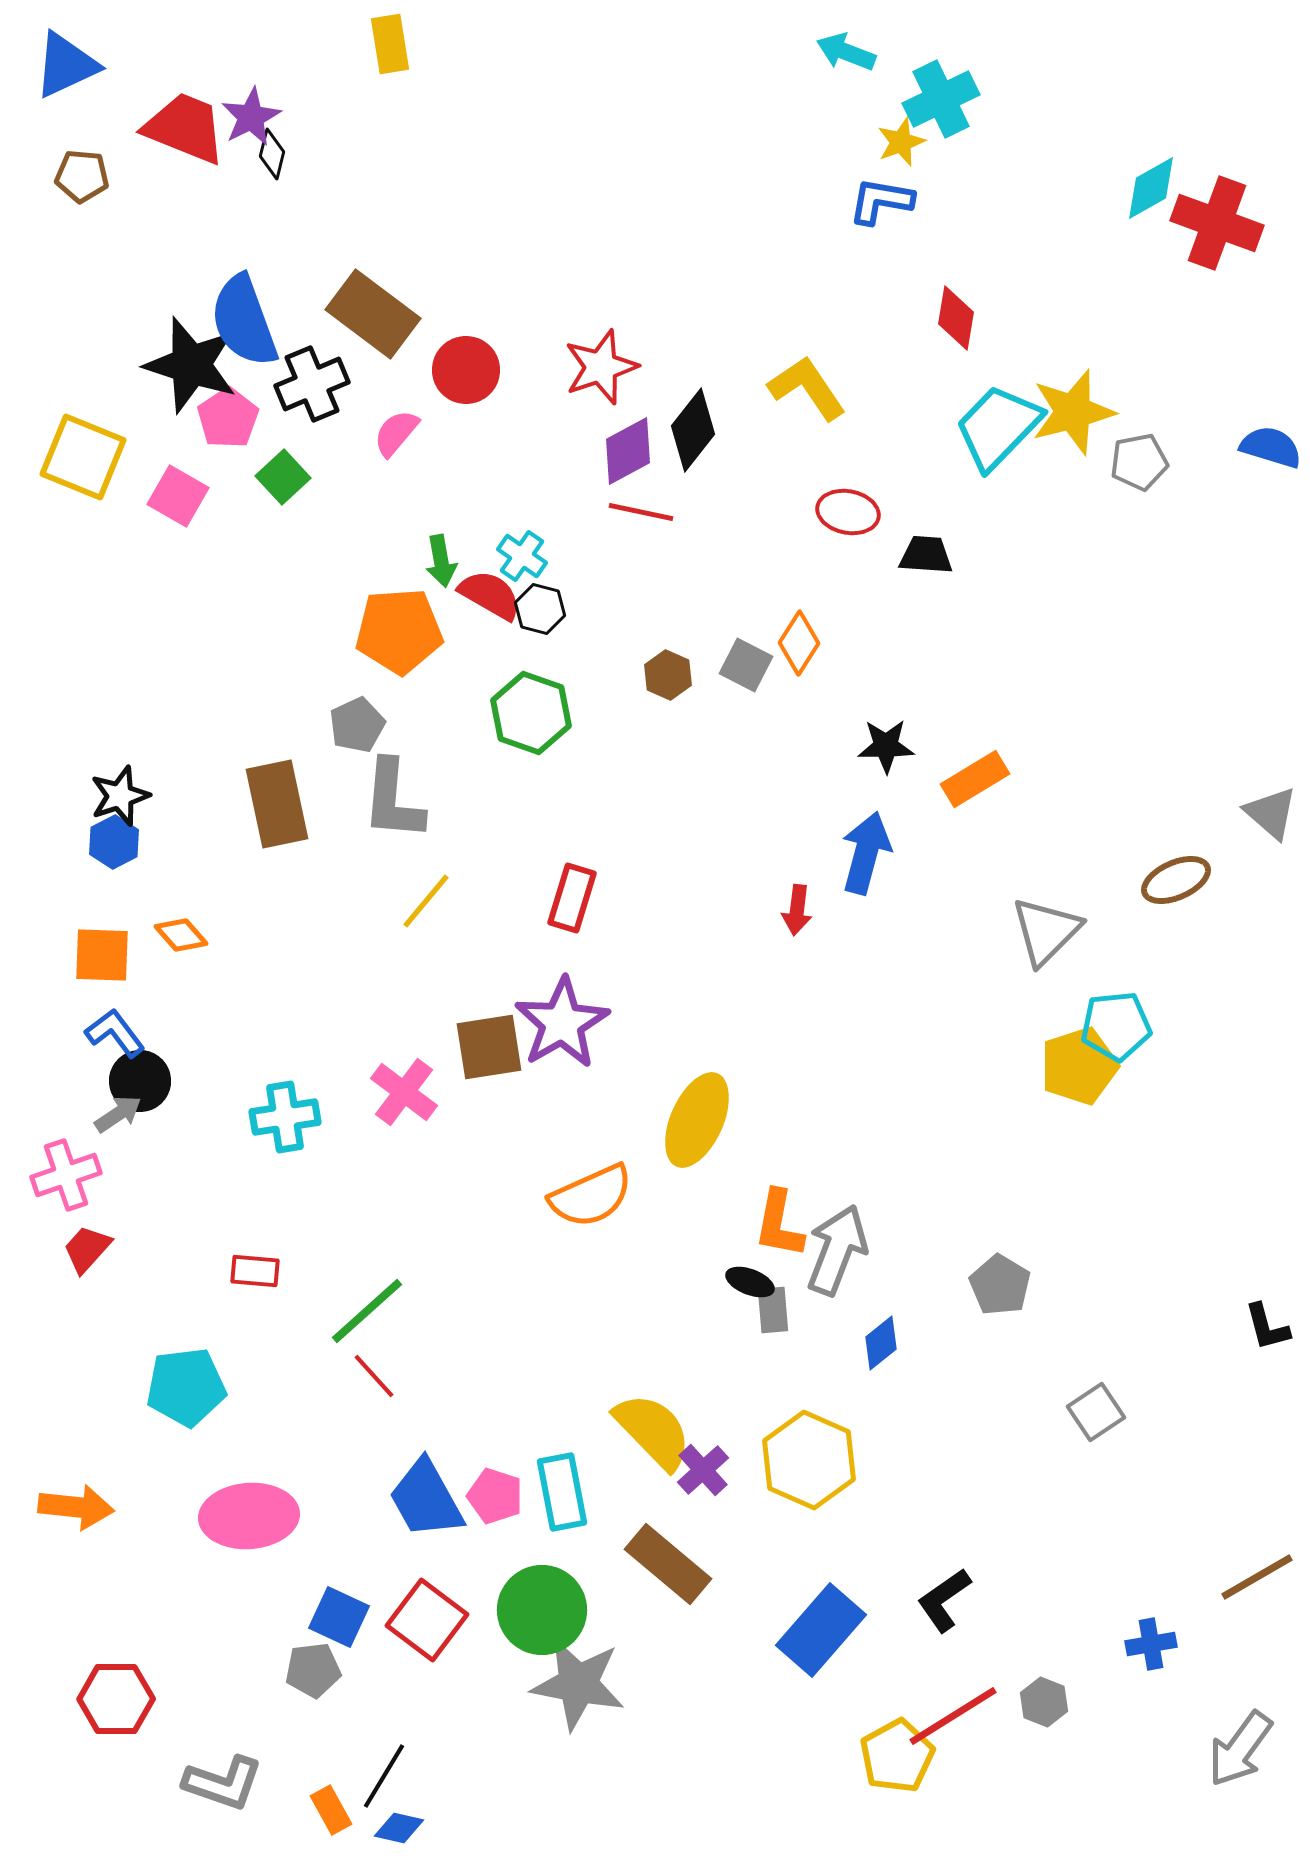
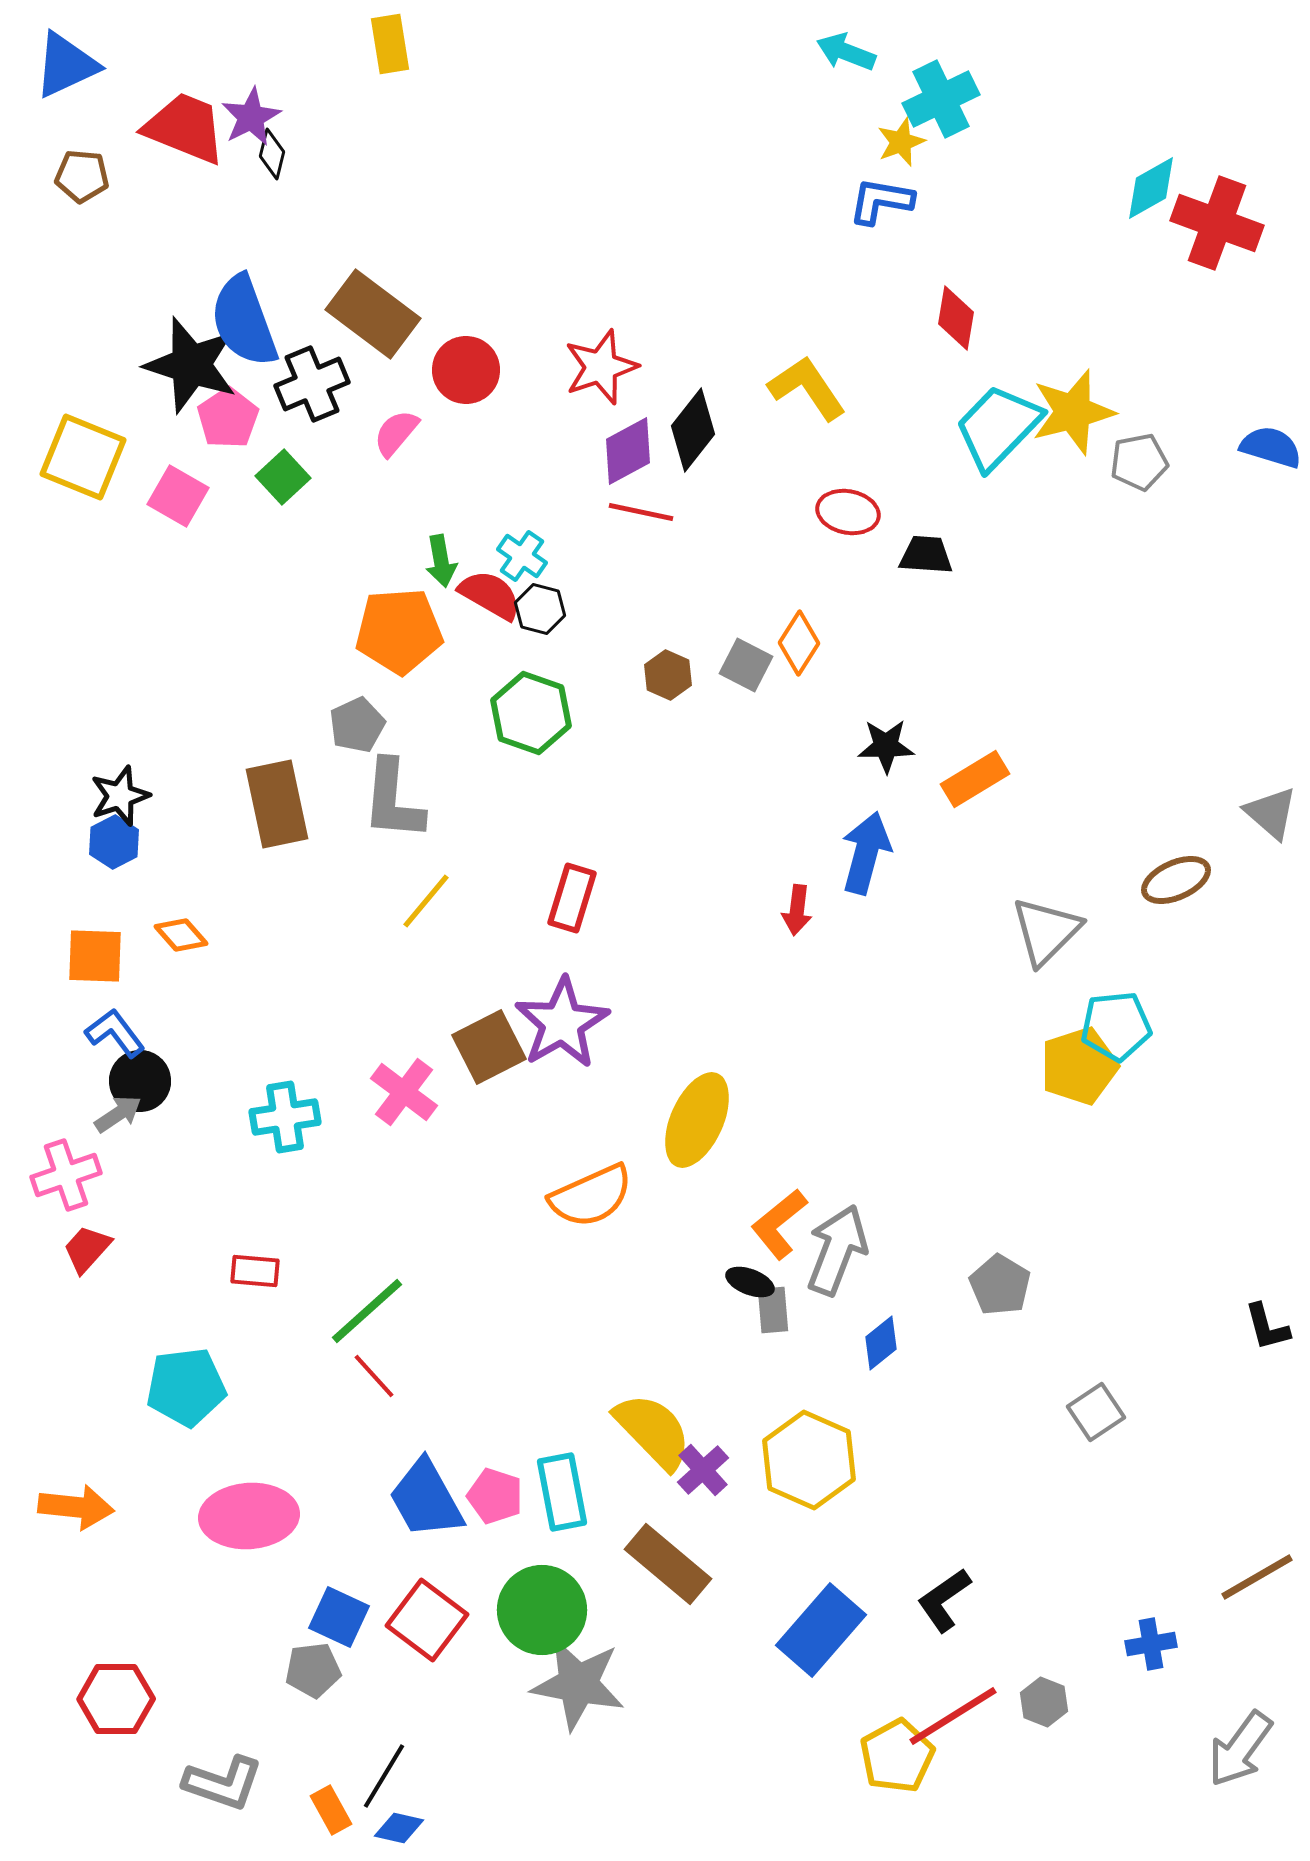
orange square at (102, 955): moved 7 px left, 1 px down
brown square at (489, 1047): rotated 18 degrees counterclockwise
orange L-shape at (779, 1224): rotated 40 degrees clockwise
